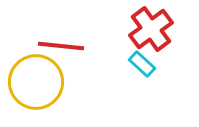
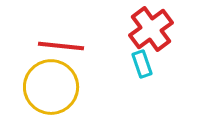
cyan rectangle: rotated 28 degrees clockwise
yellow circle: moved 15 px right, 5 px down
